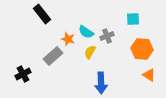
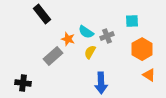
cyan square: moved 1 px left, 2 px down
orange hexagon: rotated 25 degrees clockwise
black cross: moved 9 px down; rotated 35 degrees clockwise
